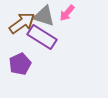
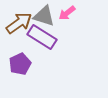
pink arrow: rotated 12 degrees clockwise
brown arrow: moved 3 px left
